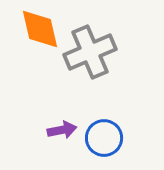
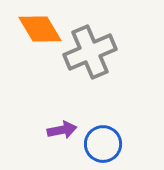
orange diamond: rotated 18 degrees counterclockwise
blue circle: moved 1 px left, 6 px down
